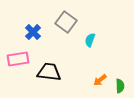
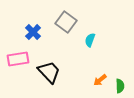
black trapezoid: rotated 40 degrees clockwise
